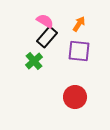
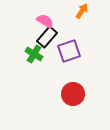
orange arrow: moved 3 px right, 13 px up
purple square: moved 10 px left; rotated 25 degrees counterclockwise
green cross: moved 7 px up; rotated 18 degrees counterclockwise
red circle: moved 2 px left, 3 px up
